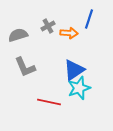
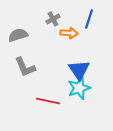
gray cross: moved 5 px right, 7 px up
blue triangle: moved 5 px right; rotated 30 degrees counterclockwise
red line: moved 1 px left, 1 px up
